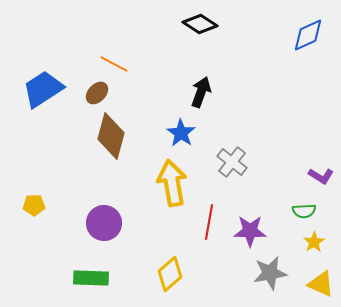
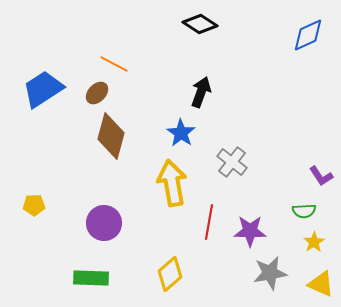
purple L-shape: rotated 25 degrees clockwise
